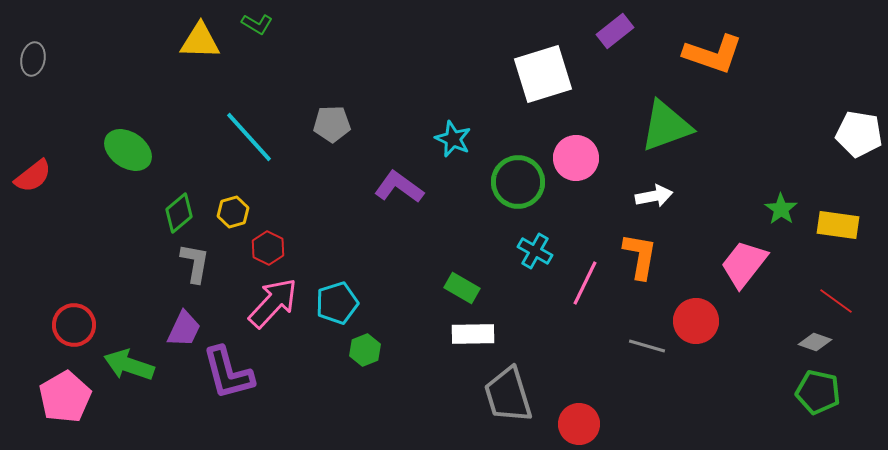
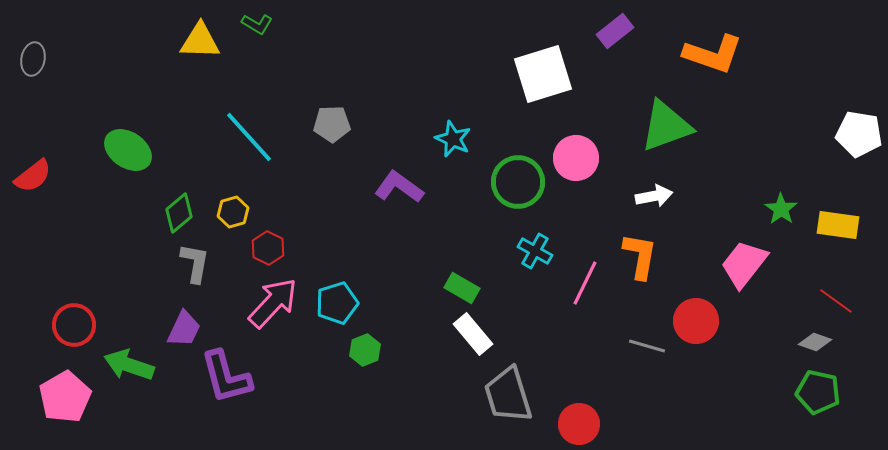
white rectangle at (473, 334): rotated 51 degrees clockwise
purple L-shape at (228, 373): moved 2 px left, 4 px down
